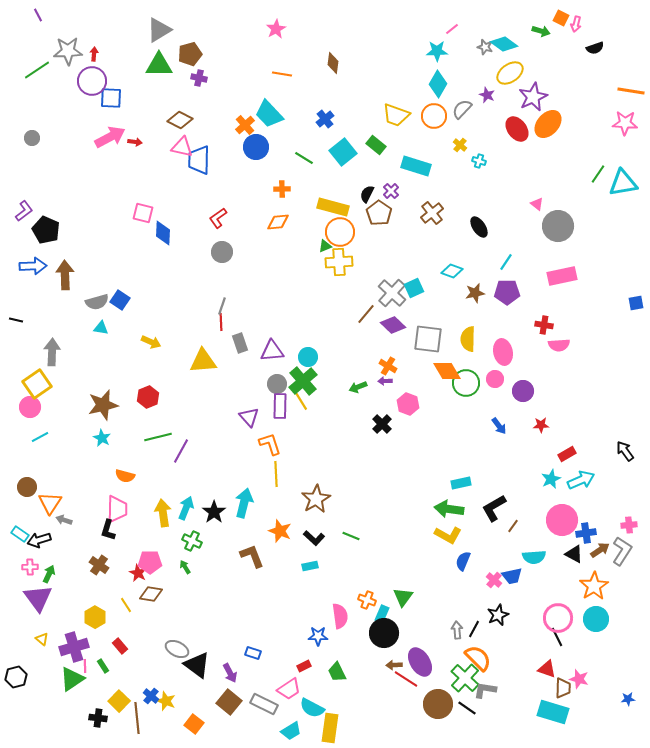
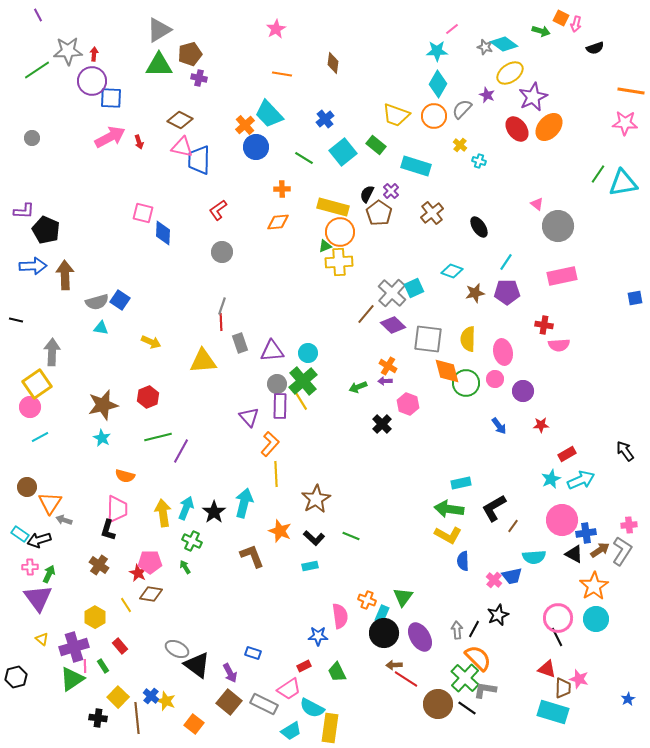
orange ellipse at (548, 124): moved 1 px right, 3 px down
red arrow at (135, 142): moved 4 px right; rotated 64 degrees clockwise
purple L-shape at (24, 211): rotated 40 degrees clockwise
red L-shape at (218, 218): moved 8 px up
blue square at (636, 303): moved 1 px left, 5 px up
cyan circle at (308, 357): moved 4 px up
orange diamond at (447, 371): rotated 16 degrees clockwise
orange L-shape at (270, 444): rotated 60 degrees clockwise
blue semicircle at (463, 561): rotated 24 degrees counterclockwise
purple ellipse at (420, 662): moved 25 px up
blue star at (628, 699): rotated 24 degrees counterclockwise
yellow square at (119, 701): moved 1 px left, 4 px up
